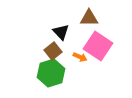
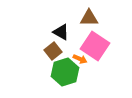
black triangle: rotated 18 degrees counterclockwise
pink square: moved 3 px left
orange arrow: moved 2 px down
green hexagon: moved 14 px right, 1 px up
